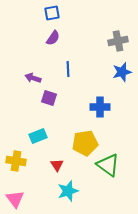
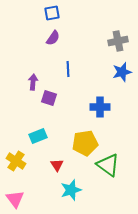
purple arrow: moved 4 px down; rotated 77 degrees clockwise
yellow cross: rotated 24 degrees clockwise
cyan star: moved 3 px right, 1 px up
